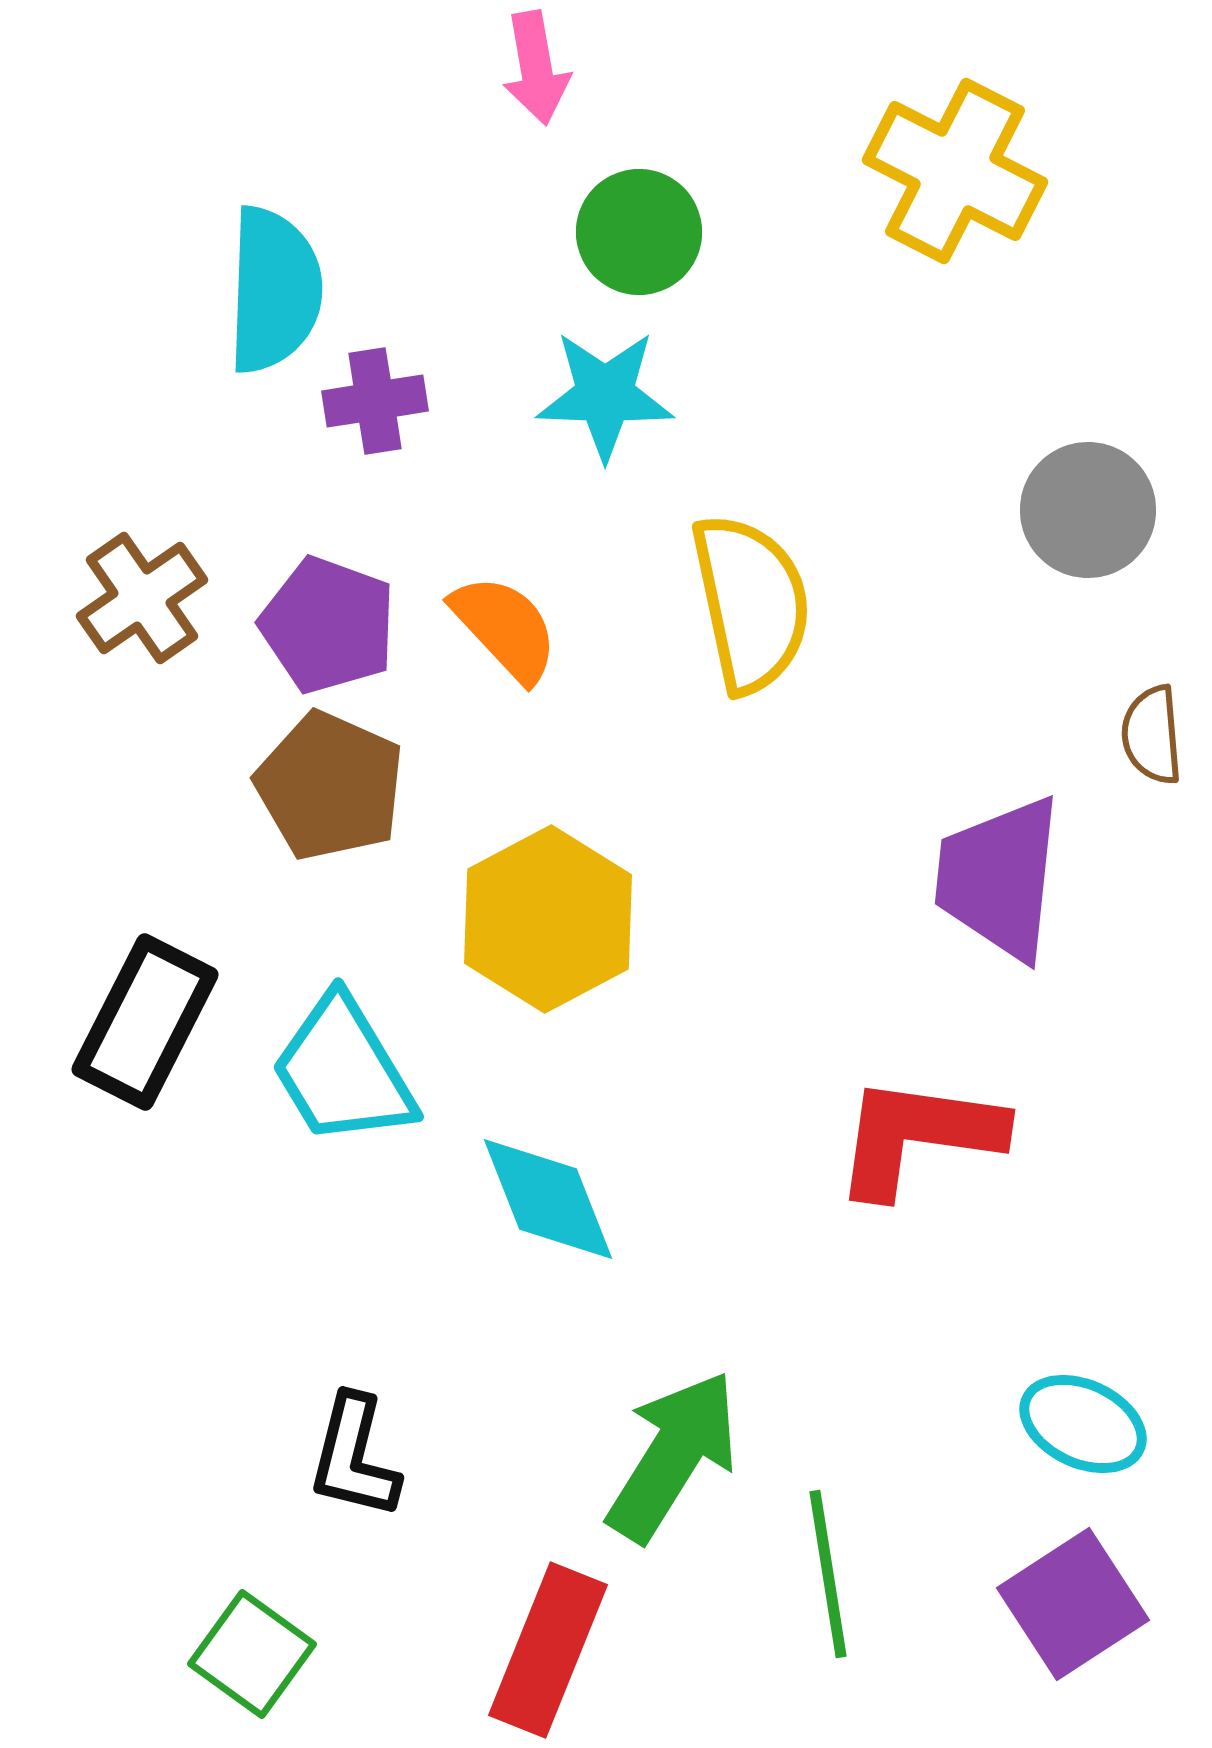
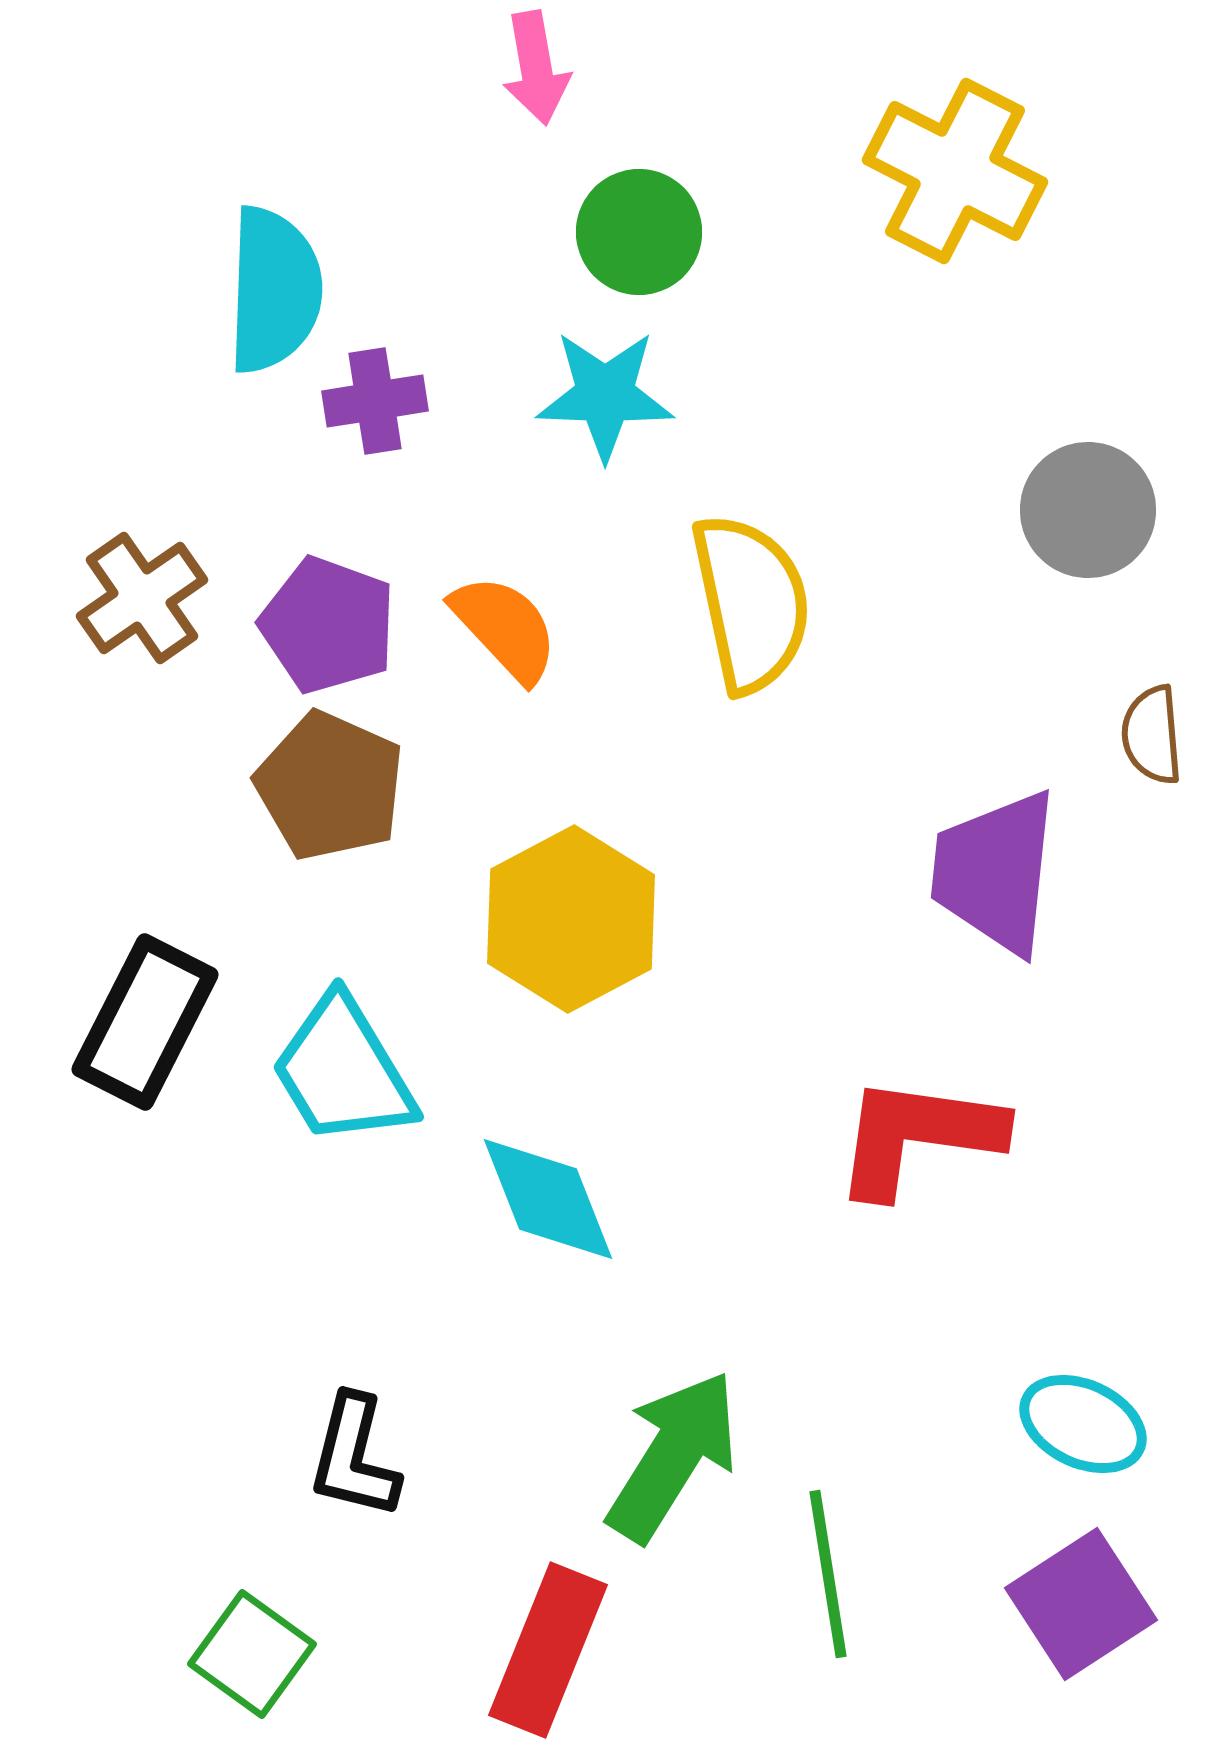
purple trapezoid: moved 4 px left, 6 px up
yellow hexagon: moved 23 px right
purple square: moved 8 px right
